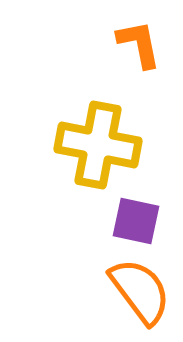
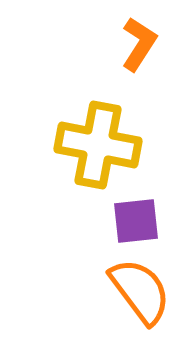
orange L-shape: rotated 44 degrees clockwise
purple square: rotated 18 degrees counterclockwise
